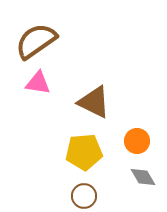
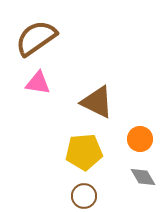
brown semicircle: moved 3 px up
brown triangle: moved 3 px right
orange circle: moved 3 px right, 2 px up
